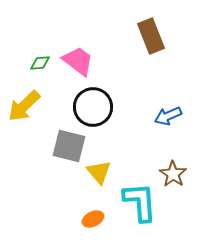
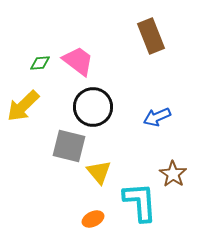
yellow arrow: moved 1 px left
blue arrow: moved 11 px left, 1 px down
